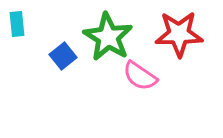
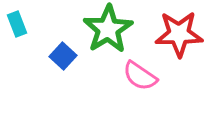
cyan rectangle: rotated 15 degrees counterclockwise
green star: moved 8 px up; rotated 9 degrees clockwise
blue square: rotated 8 degrees counterclockwise
